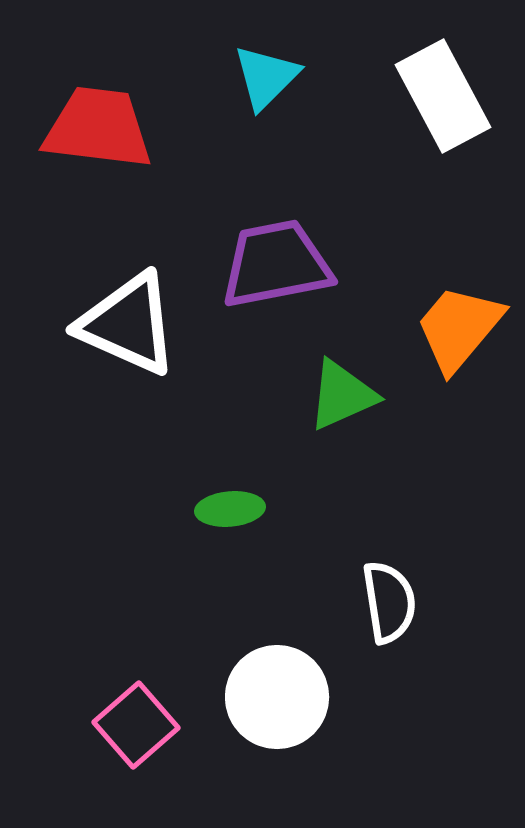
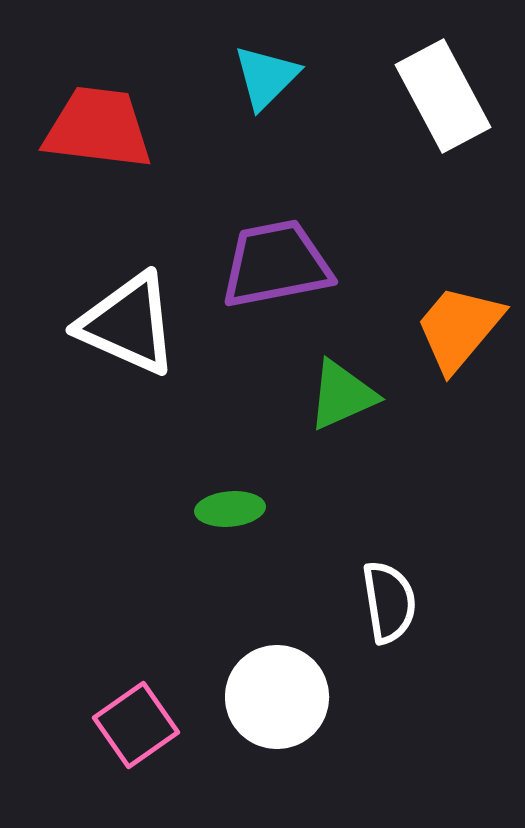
pink square: rotated 6 degrees clockwise
